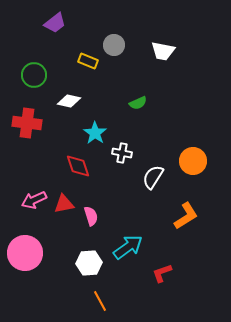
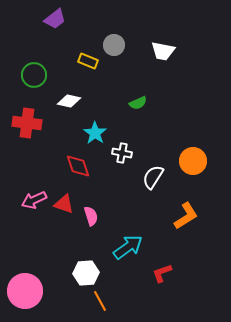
purple trapezoid: moved 4 px up
red triangle: rotated 30 degrees clockwise
pink circle: moved 38 px down
white hexagon: moved 3 px left, 10 px down
